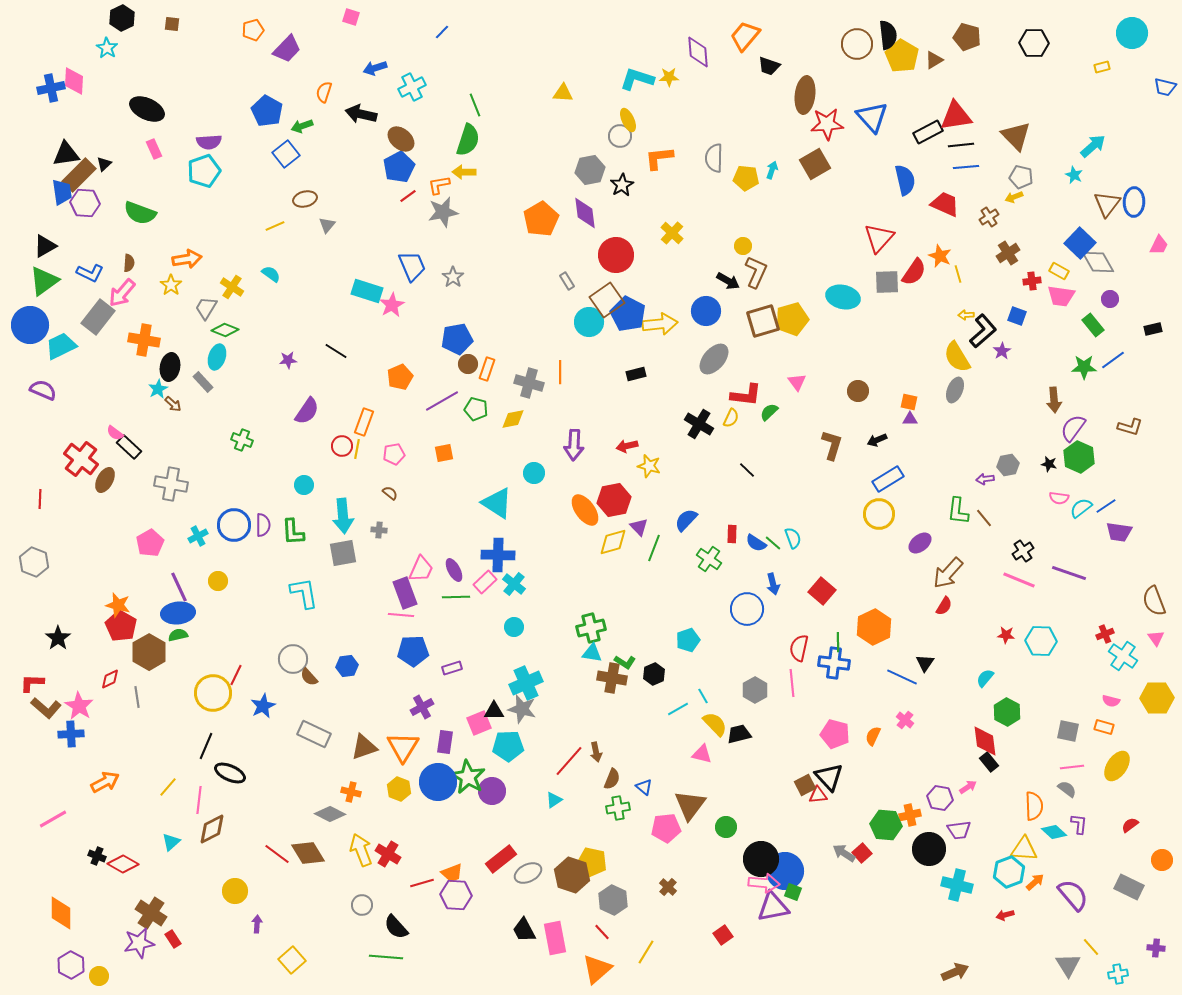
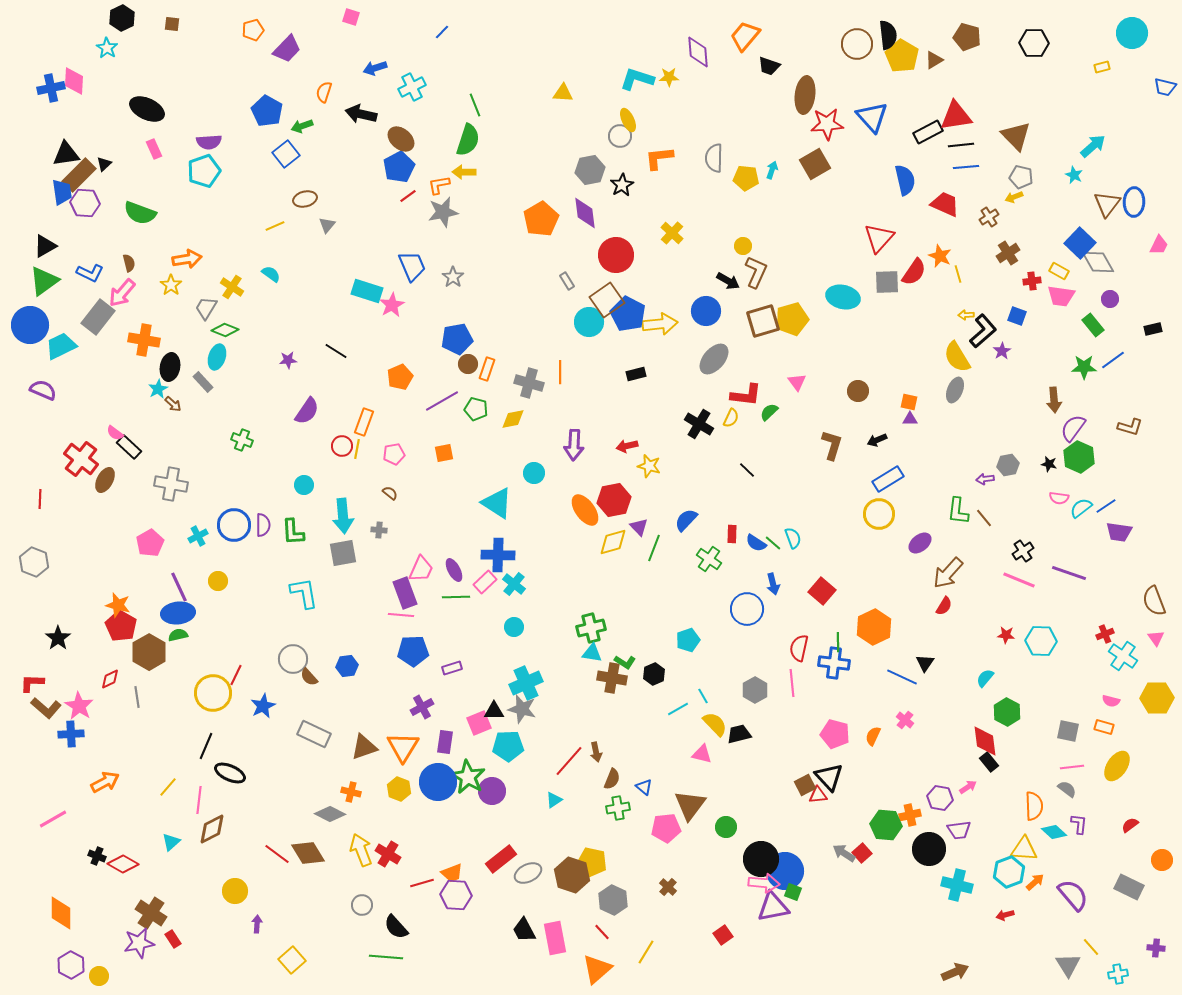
brown semicircle at (129, 263): rotated 18 degrees counterclockwise
